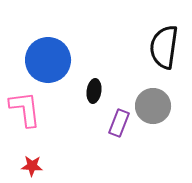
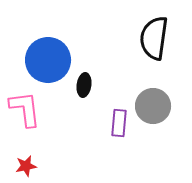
black semicircle: moved 10 px left, 9 px up
black ellipse: moved 10 px left, 6 px up
purple rectangle: rotated 16 degrees counterclockwise
red star: moved 6 px left; rotated 15 degrees counterclockwise
